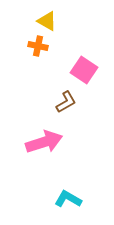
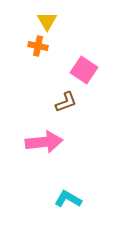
yellow triangle: rotated 30 degrees clockwise
brown L-shape: rotated 10 degrees clockwise
pink arrow: rotated 12 degrees clockwise
